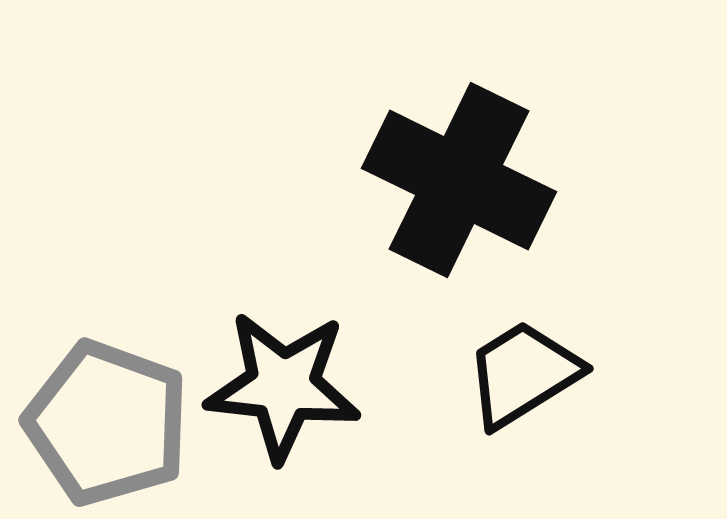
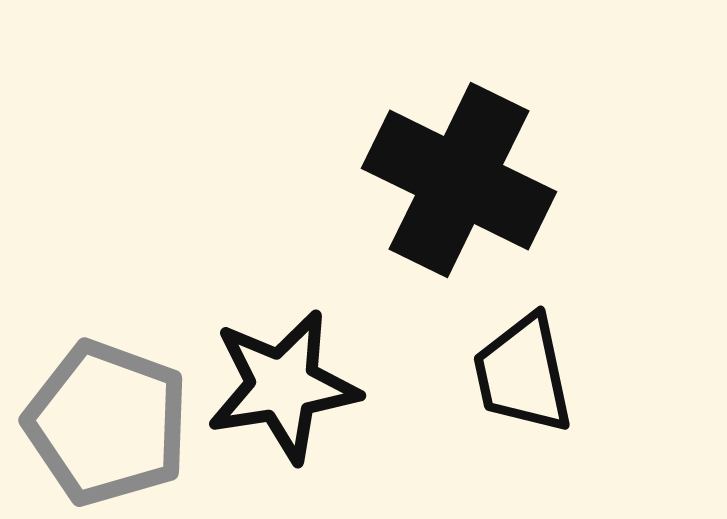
black trapezoid: rotated 70 degrees counterclockwise
black star: rotated 15 degrees counterclockwise
